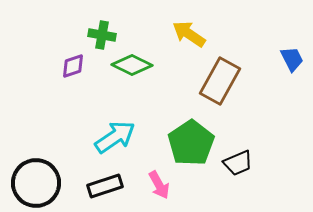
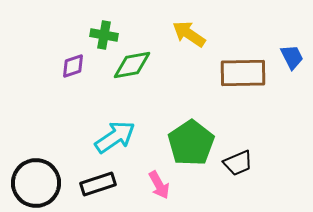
green cross: moved 2 px right
blue trapezoid: moved 2 px up
green diamond: rotated 36 degrees counterclockwise
brown rectangle: moved 23 px right, 8 px up; rotated 60 degrees clockwise
black rectangle: moved 7 px left, 2 px up
